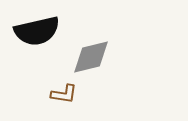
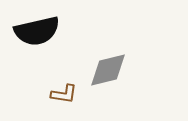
gray diamond: moved 17 px right, 13 px down
